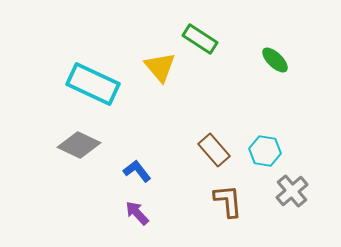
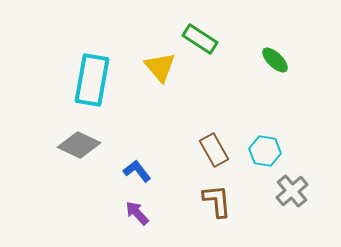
cyan rectangle: moved 1 px left, 4 px up; rotated 75 degrees clockwise
brown rectangle: rotated 12 degrees clockwise
brown L-shape: moved 11 px left
